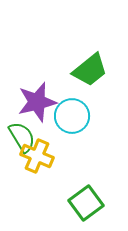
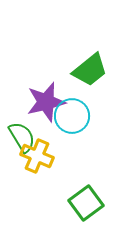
purple star: moved 9 px right
